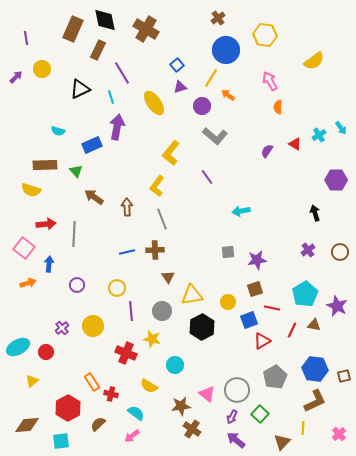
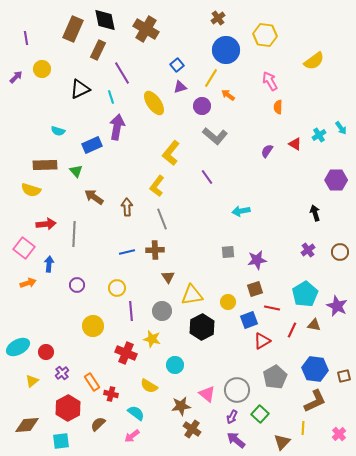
purple cross at (62, 328): moved 45 px down
